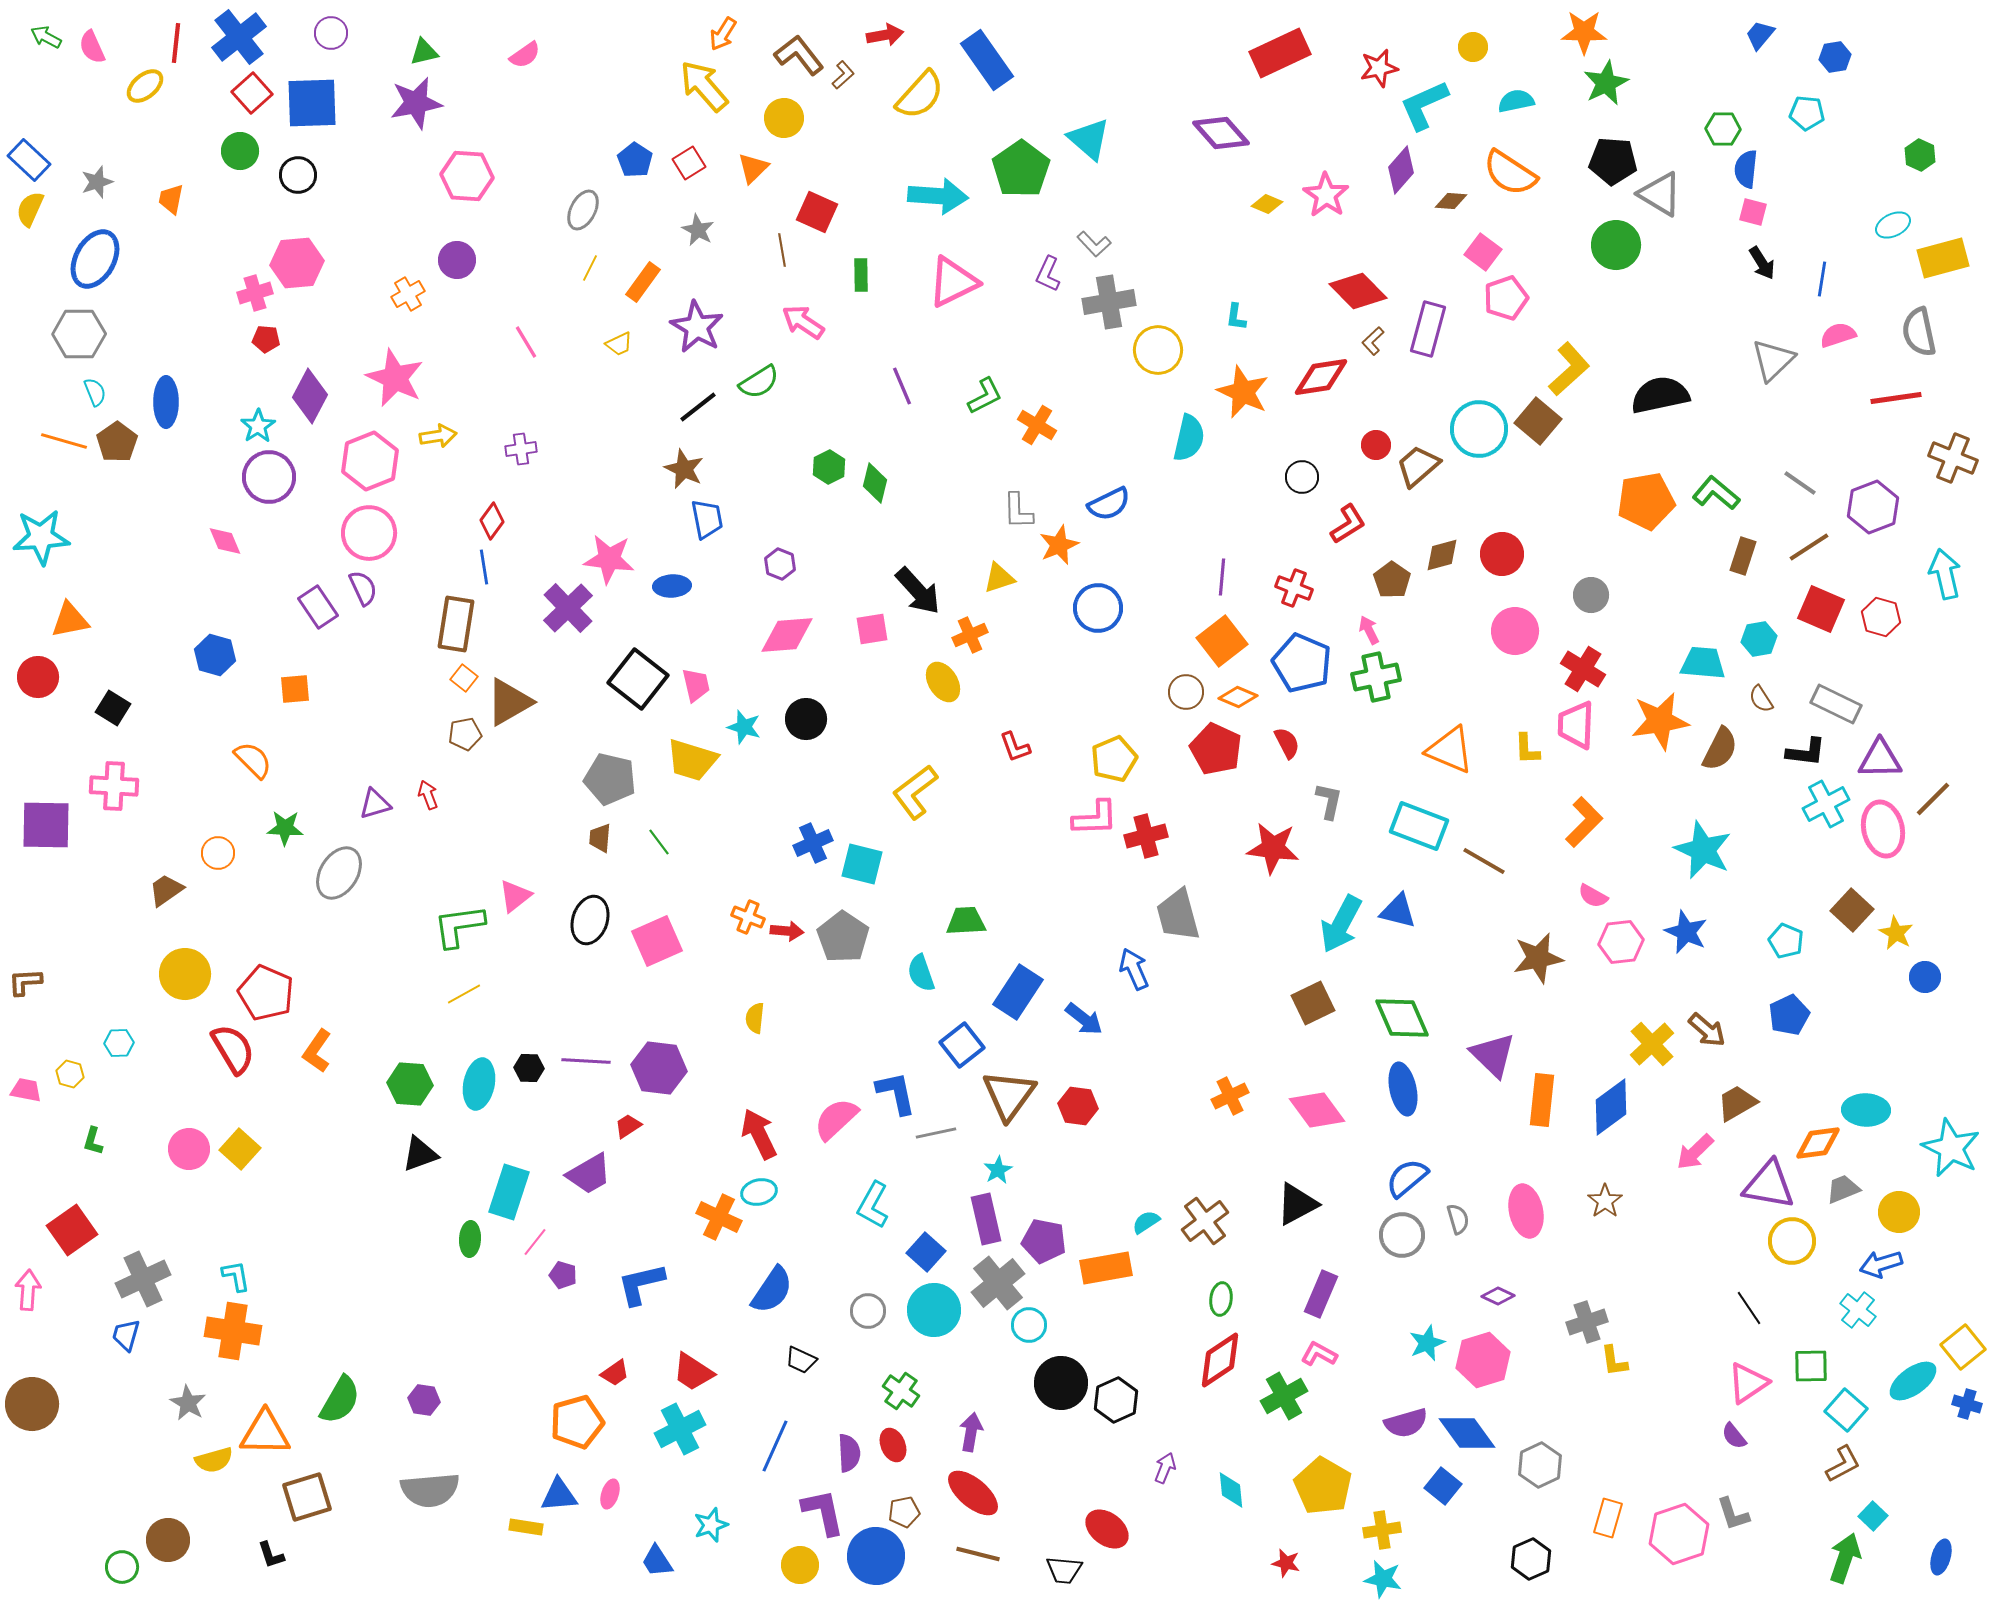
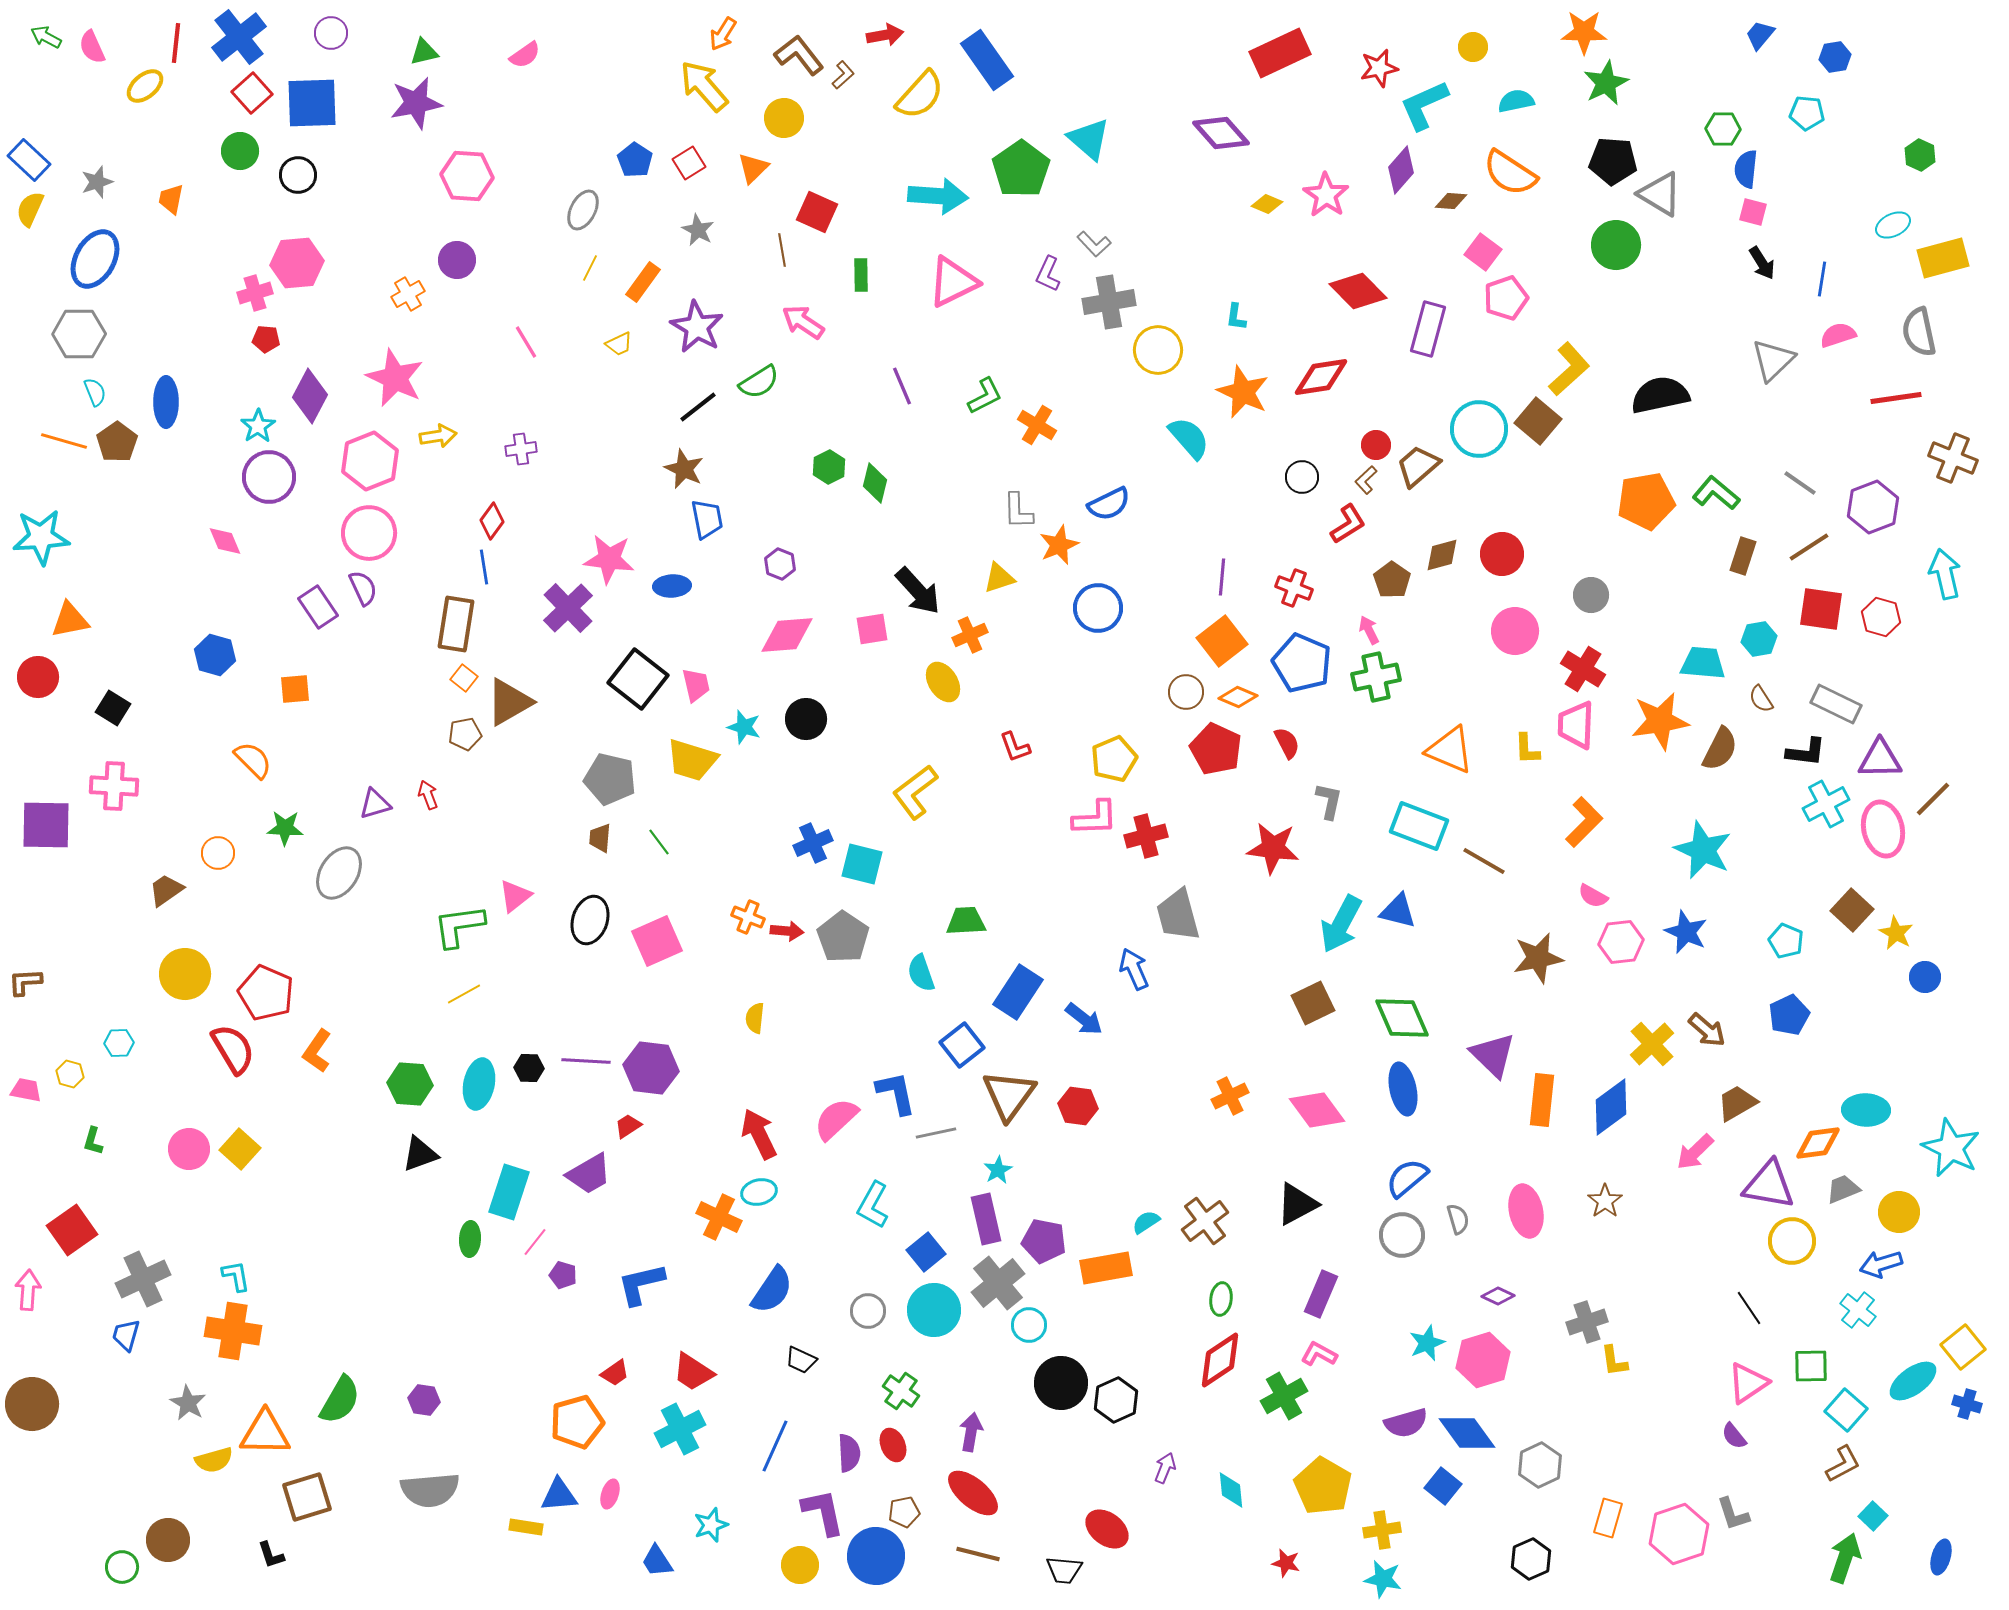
brown L-shape at (1373, 341): moved 7 px left, 139 px down
cyan semicircle at (1189, 438): rotated 54 degrees counterclockwise
red square at (1821, 609): rotated 15 degrees counterclockwise
purple hexagon at (659, 1068): moved 8 px left
blue square at (926, 1252): rotated 9 degrees clockwise
